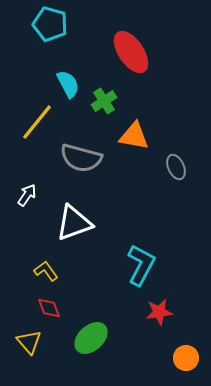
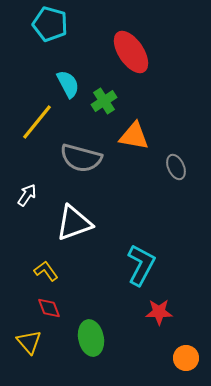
red star: rotated 8 degrees clockwise
green ellipse: rotated 60 degrees counterclockwise
